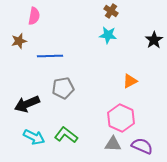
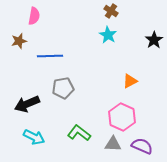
cyan star: rotated 24 degrees clockwise
pink hexagon: moved 1 px right, 1 px up
green L-shape: moved 13 px right, 2 px up
